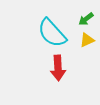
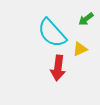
yellow triangle: moved 7 px left, 9 px down
red arrow: rotated 10 degrees clockwise
